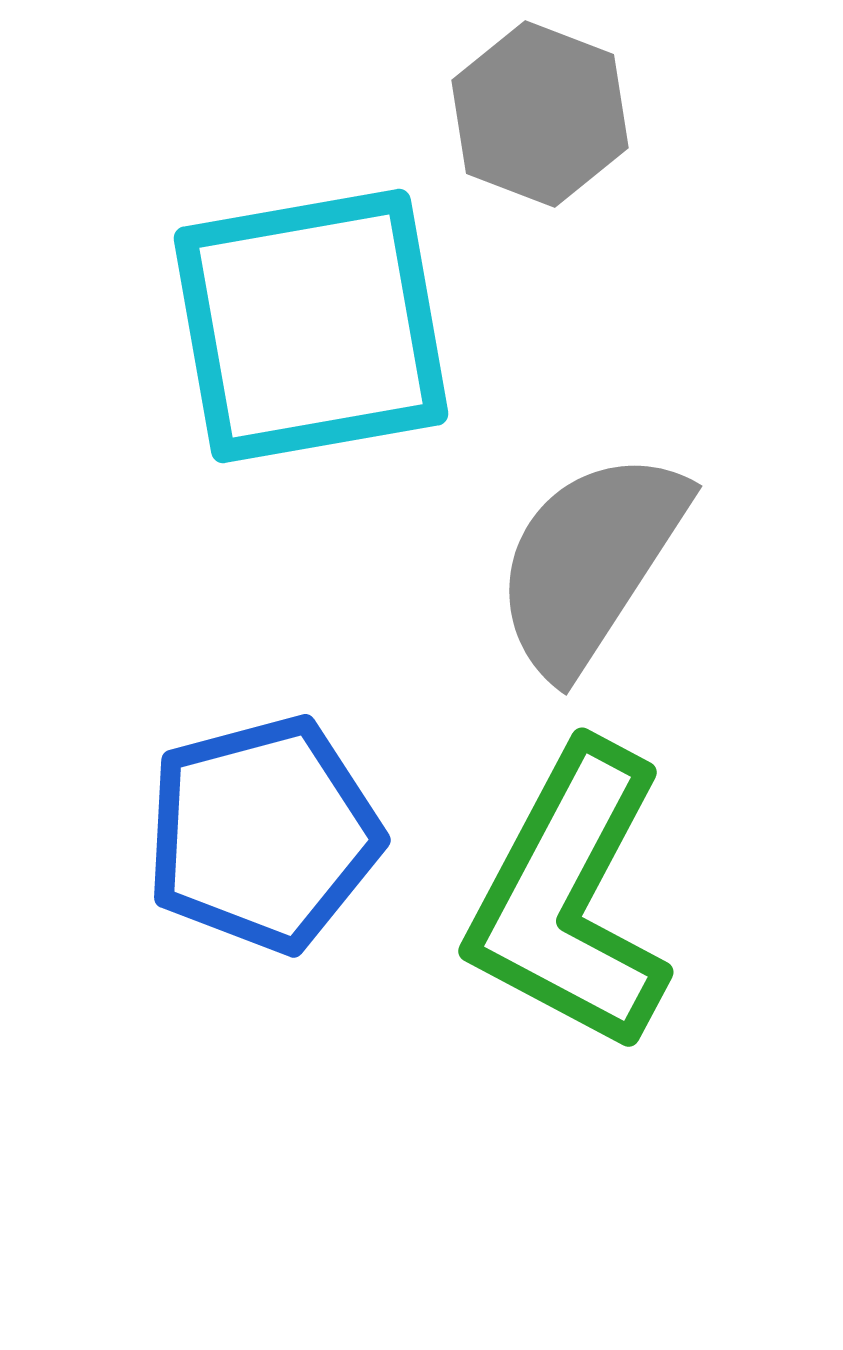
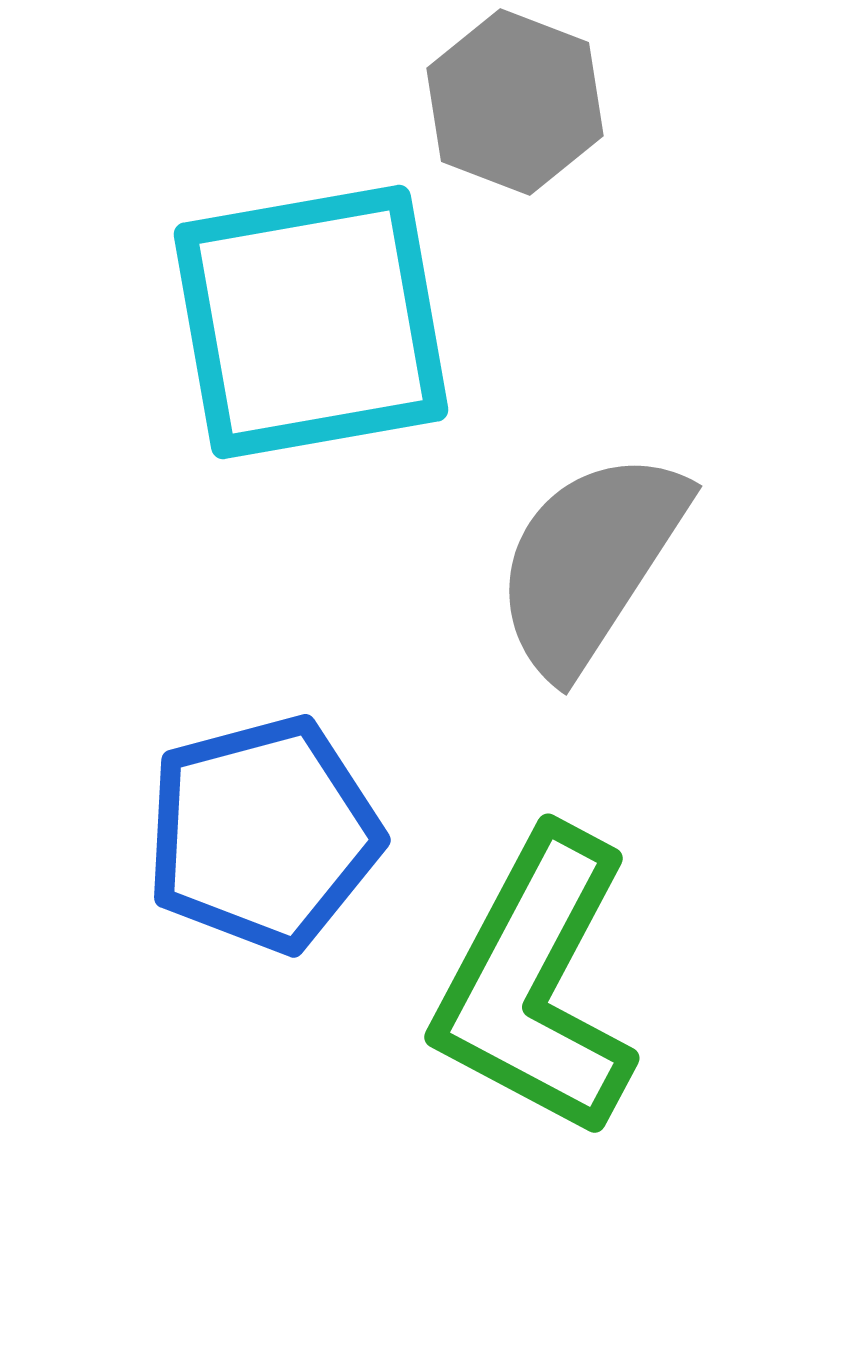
gray hexagon: moved 25 px left, 12 px up
cyan square: moved 4 px up
green L-shape: moved 34 px left, 86 px down
